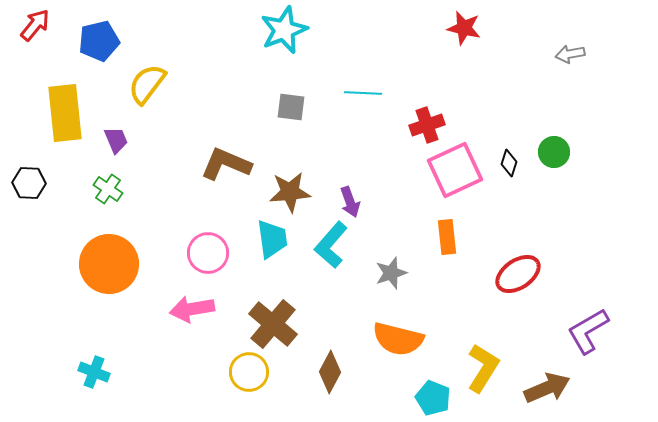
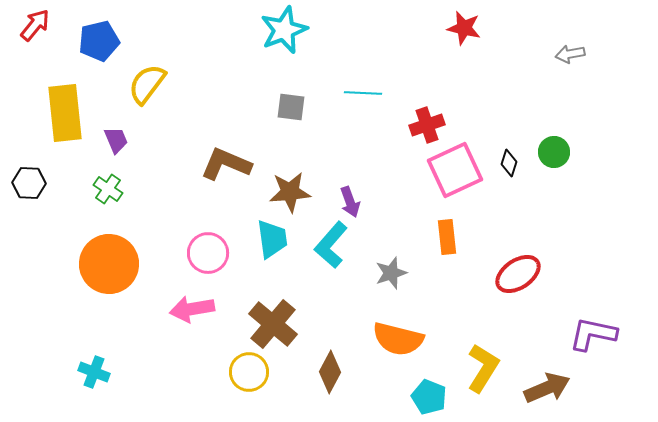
purple L-shape: moved 5 px right, 3 px down; rotated 42 degrees clockwise
cyan pentagon: moved 4 px left, 1 px up
